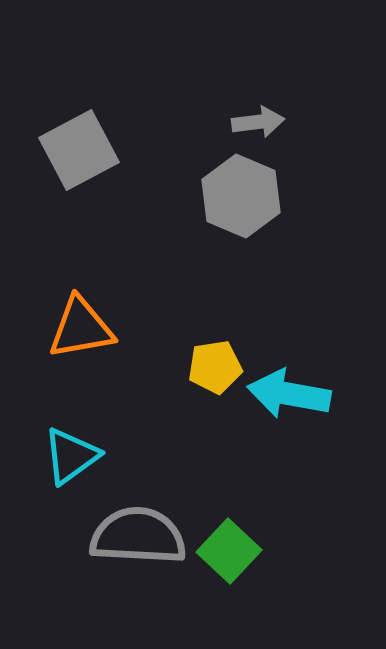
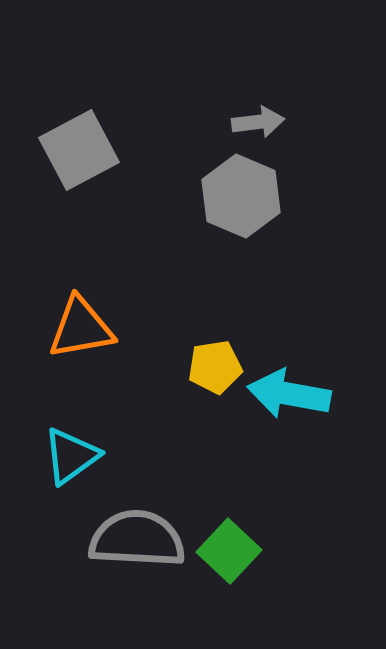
gray semicircle: moved 1 px left, 3 px down
